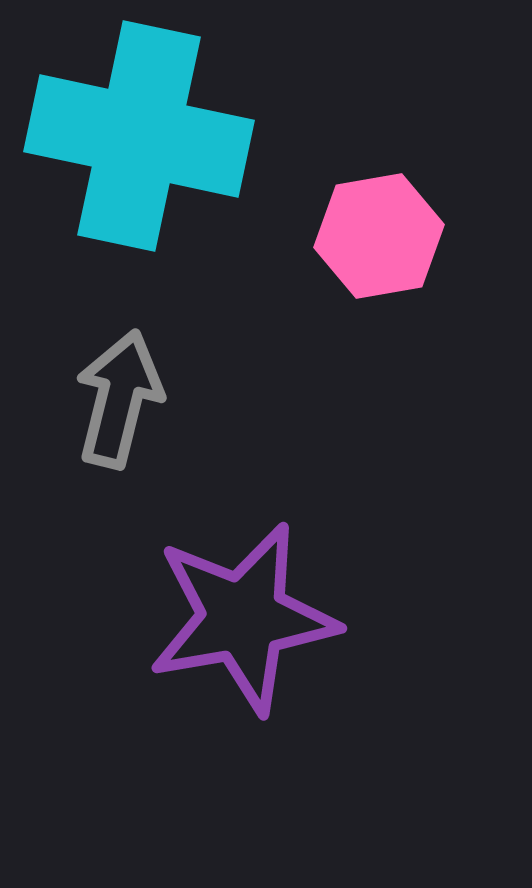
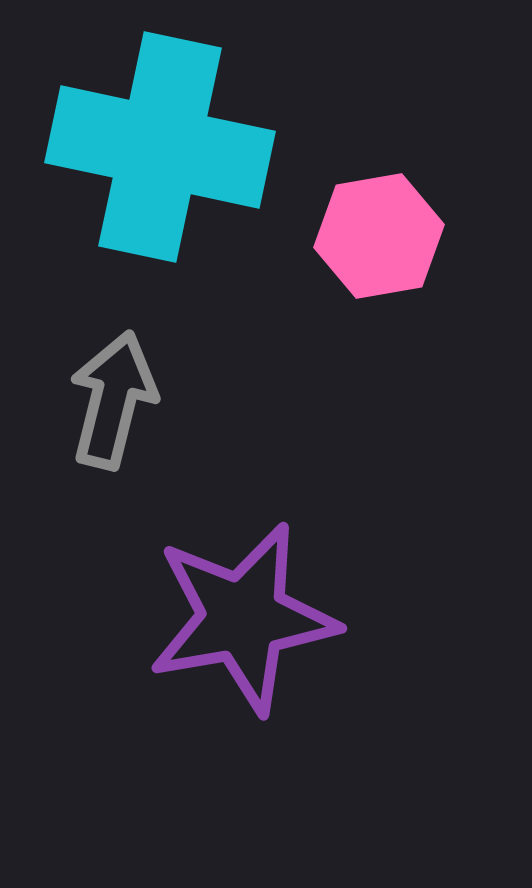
cyan cross: moved 21 px right, 11 px down
gray arrow: moved 6 px left, 1 px down
